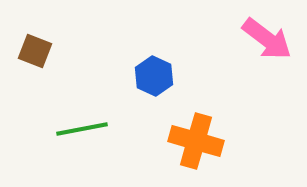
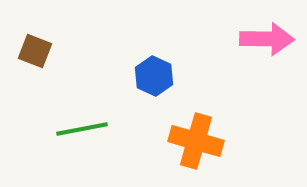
pink arrow: rotated 36 degrees counterclockwise
